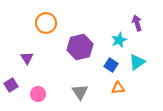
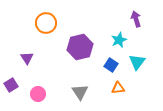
purple arrow: moved 1 px left, 4 px up
cyan triangle: rotated 18 degrees counterclockwise
